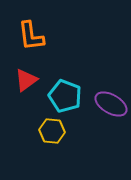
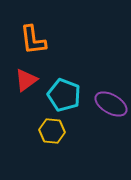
orange L-shape: moved 2 px right, 4 px down
cyan pentagon: moved 1 px left, 1 px up
